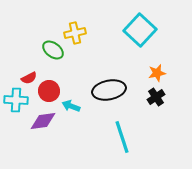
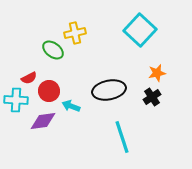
black cross: moved 4 px left
